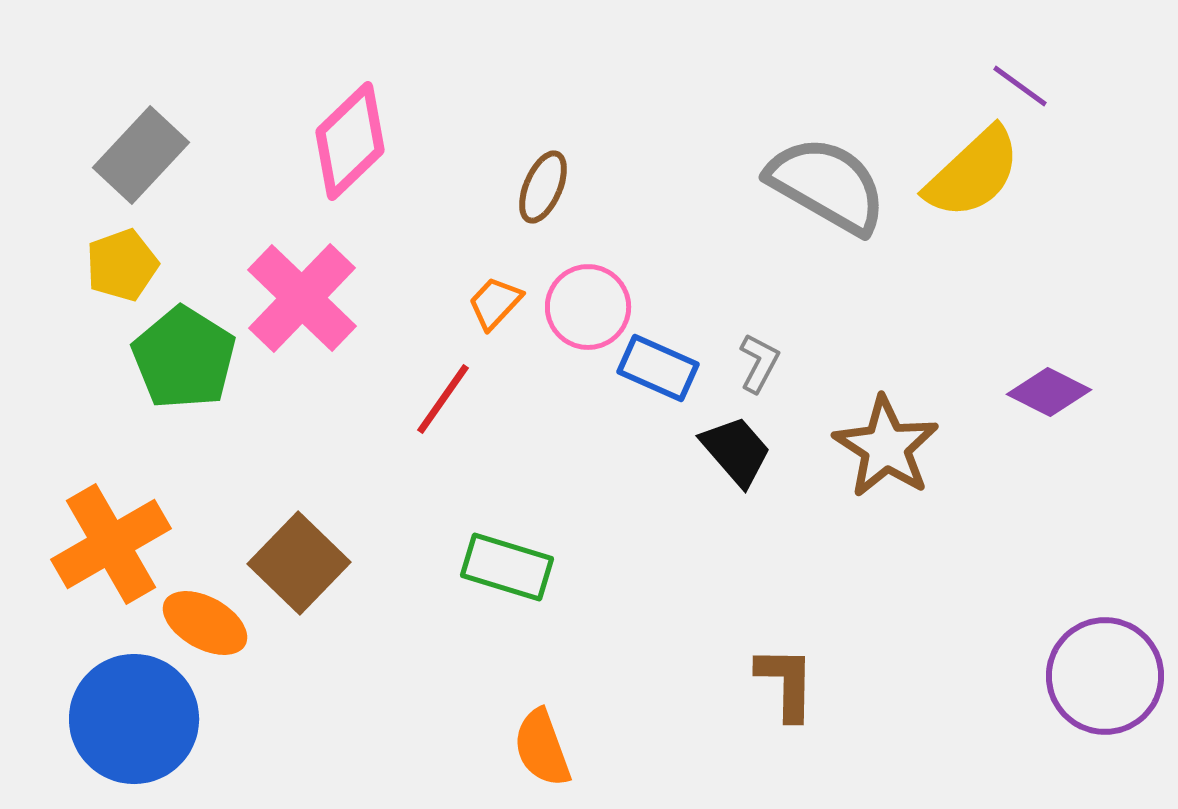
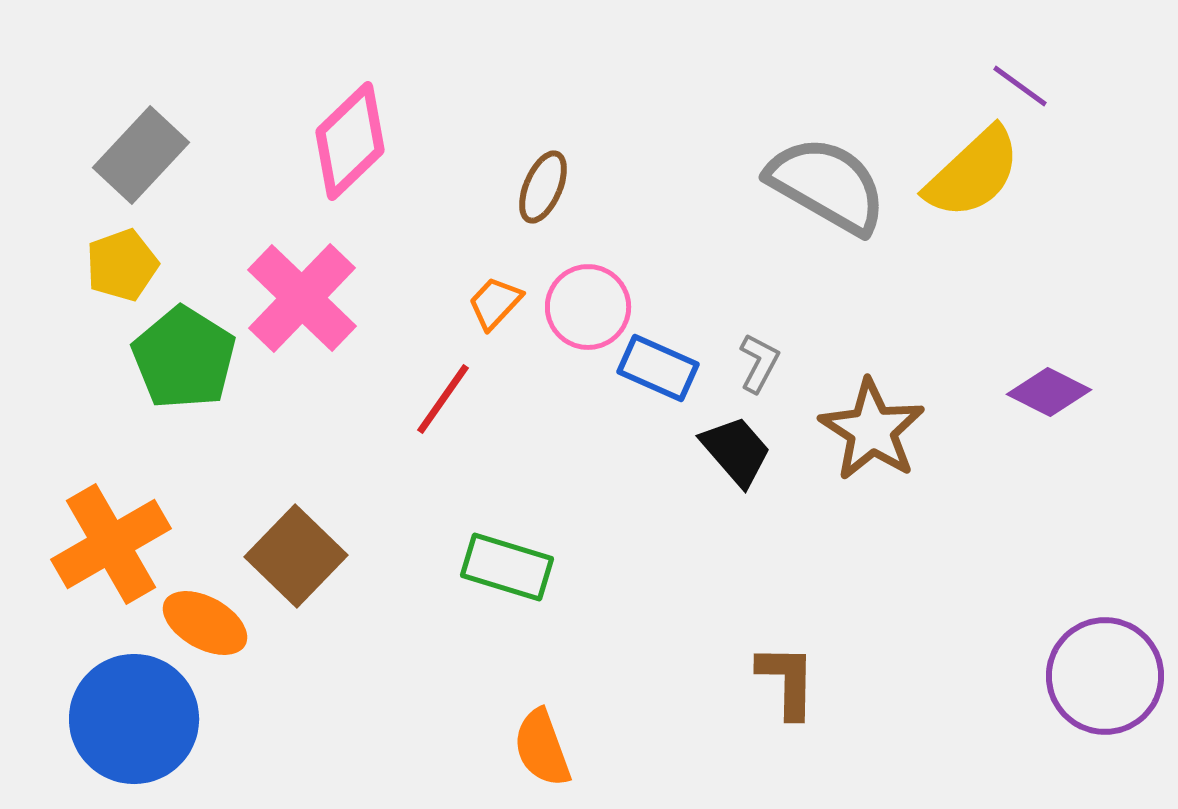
brown star: moved 14 px left, 17 px up
brown square: moved 3 px left, 7 px up
brown L-shape: moved 1 px right, 2 px up
